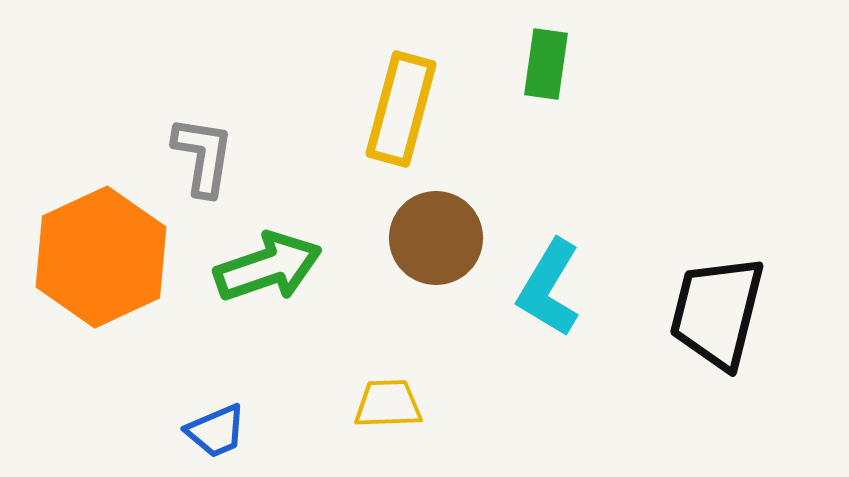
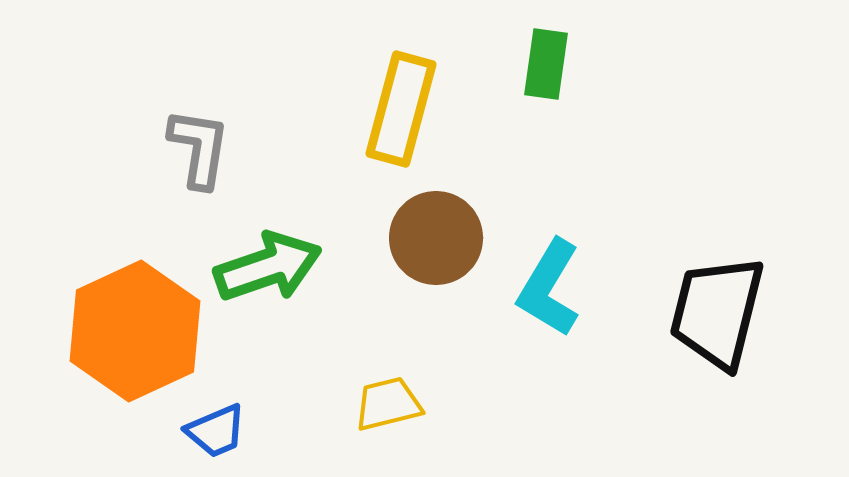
gray L-shape: moved 4 px left, 8 px up
orange hexagon: moved 34 px right, 74 px down
yellow trapezoid: rotated 12 degrees counterclockwise
